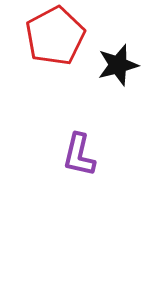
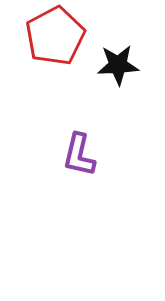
black star: rotated 12 degrees clockwise
